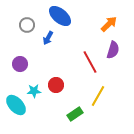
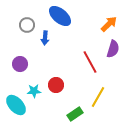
blue arrow: moved 3 px left; rotated 24 degrees counterclockwise
purple semicircle: moved 1 px up
yellow line: moved 1 px down
